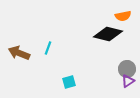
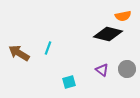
brown arrow: rotated 10 degrees clockwise
purple triangle: moved 26 px left, 11 px up; rotated 48 degrees counterclockwise
